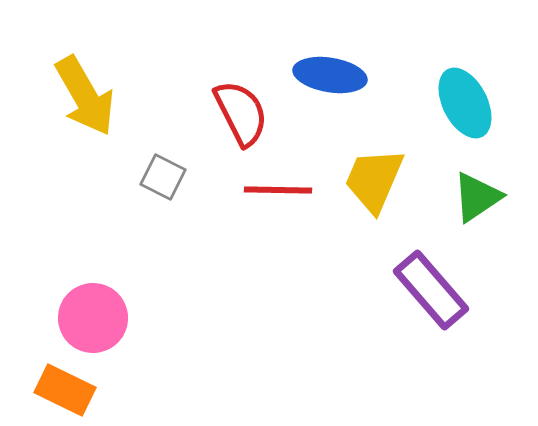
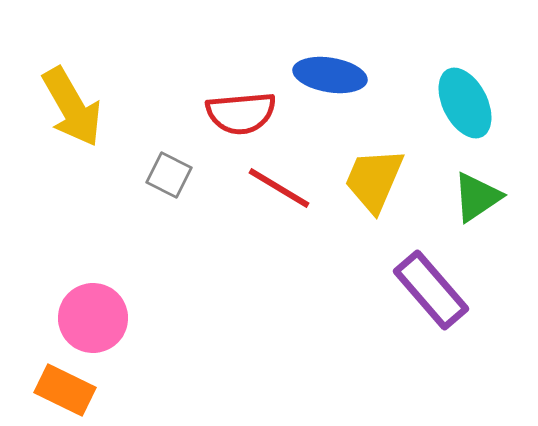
yellow arrow: moved 13 px left, 11 px down
red semicircle: rotated 112 degrees clockwise
gray square: moved 6 px right, 2 px up
red line: moved 1 px right, 2 px up; rotated 30 degrees clockwise
